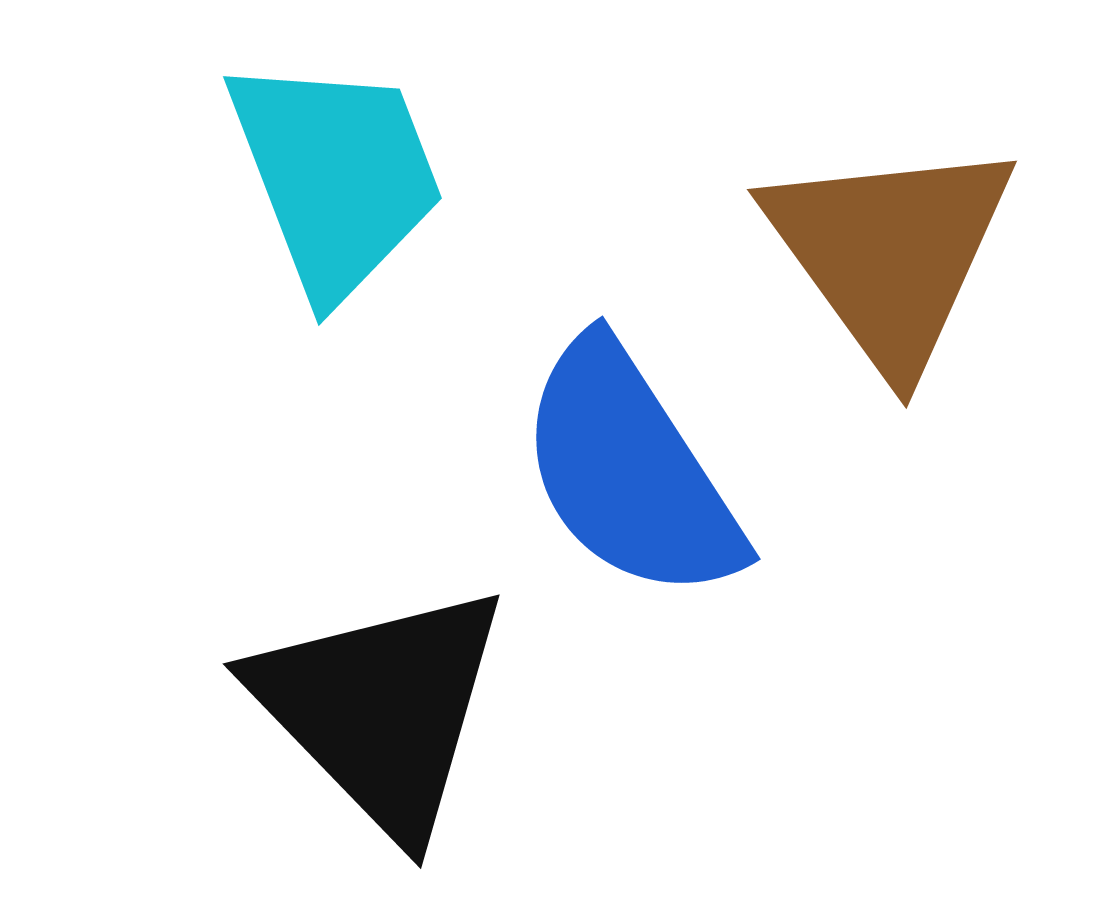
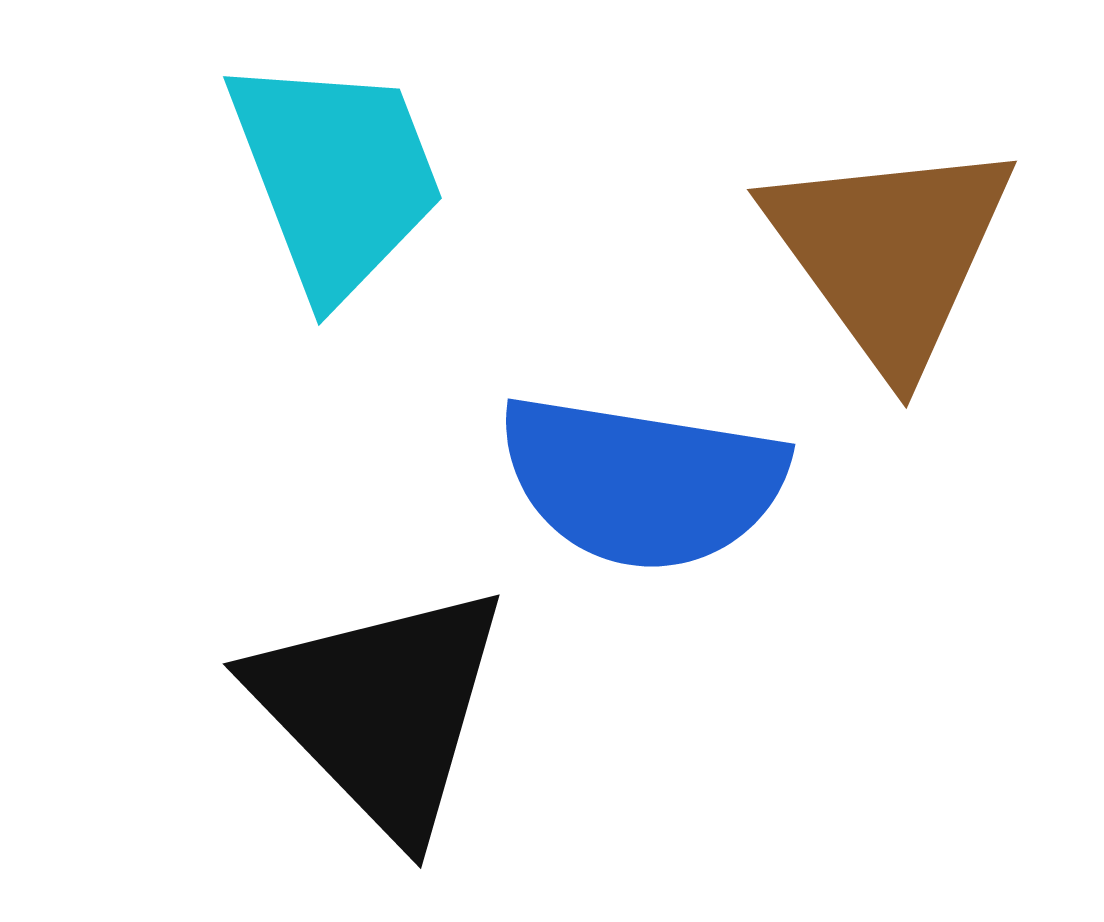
blue semicircle: moved 12 px right, 11 px down; rotated 48 degrees counterclockwise
